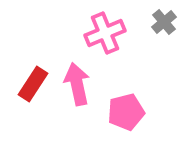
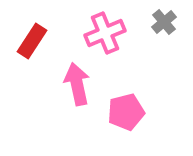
red rectangle: moved 1 px left, 43 px up
